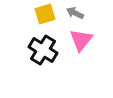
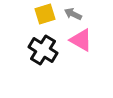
gray arrow: moved 2 px left, 1 px down
pink triangle: rotated 40 degrees counterclockwise
